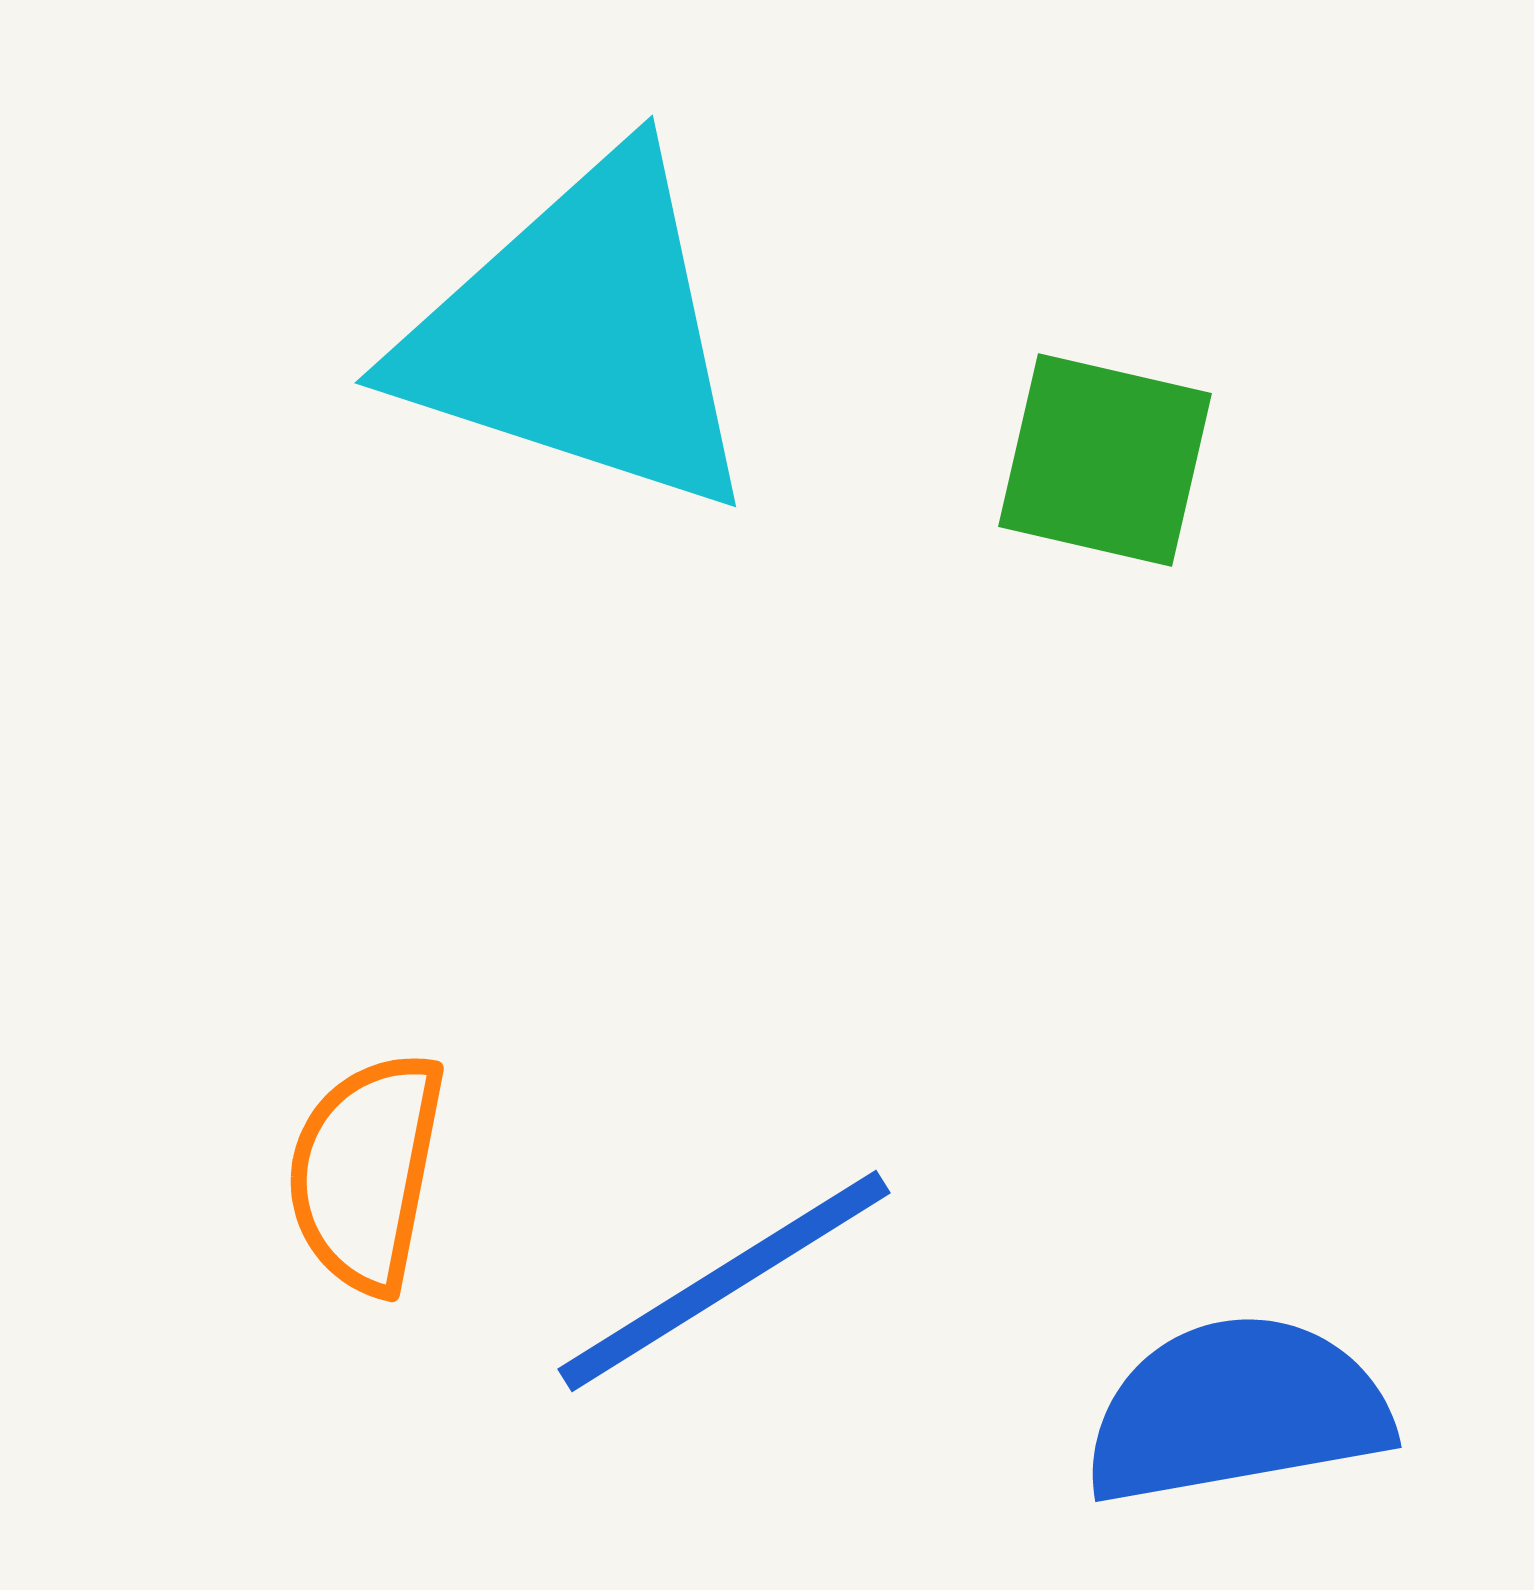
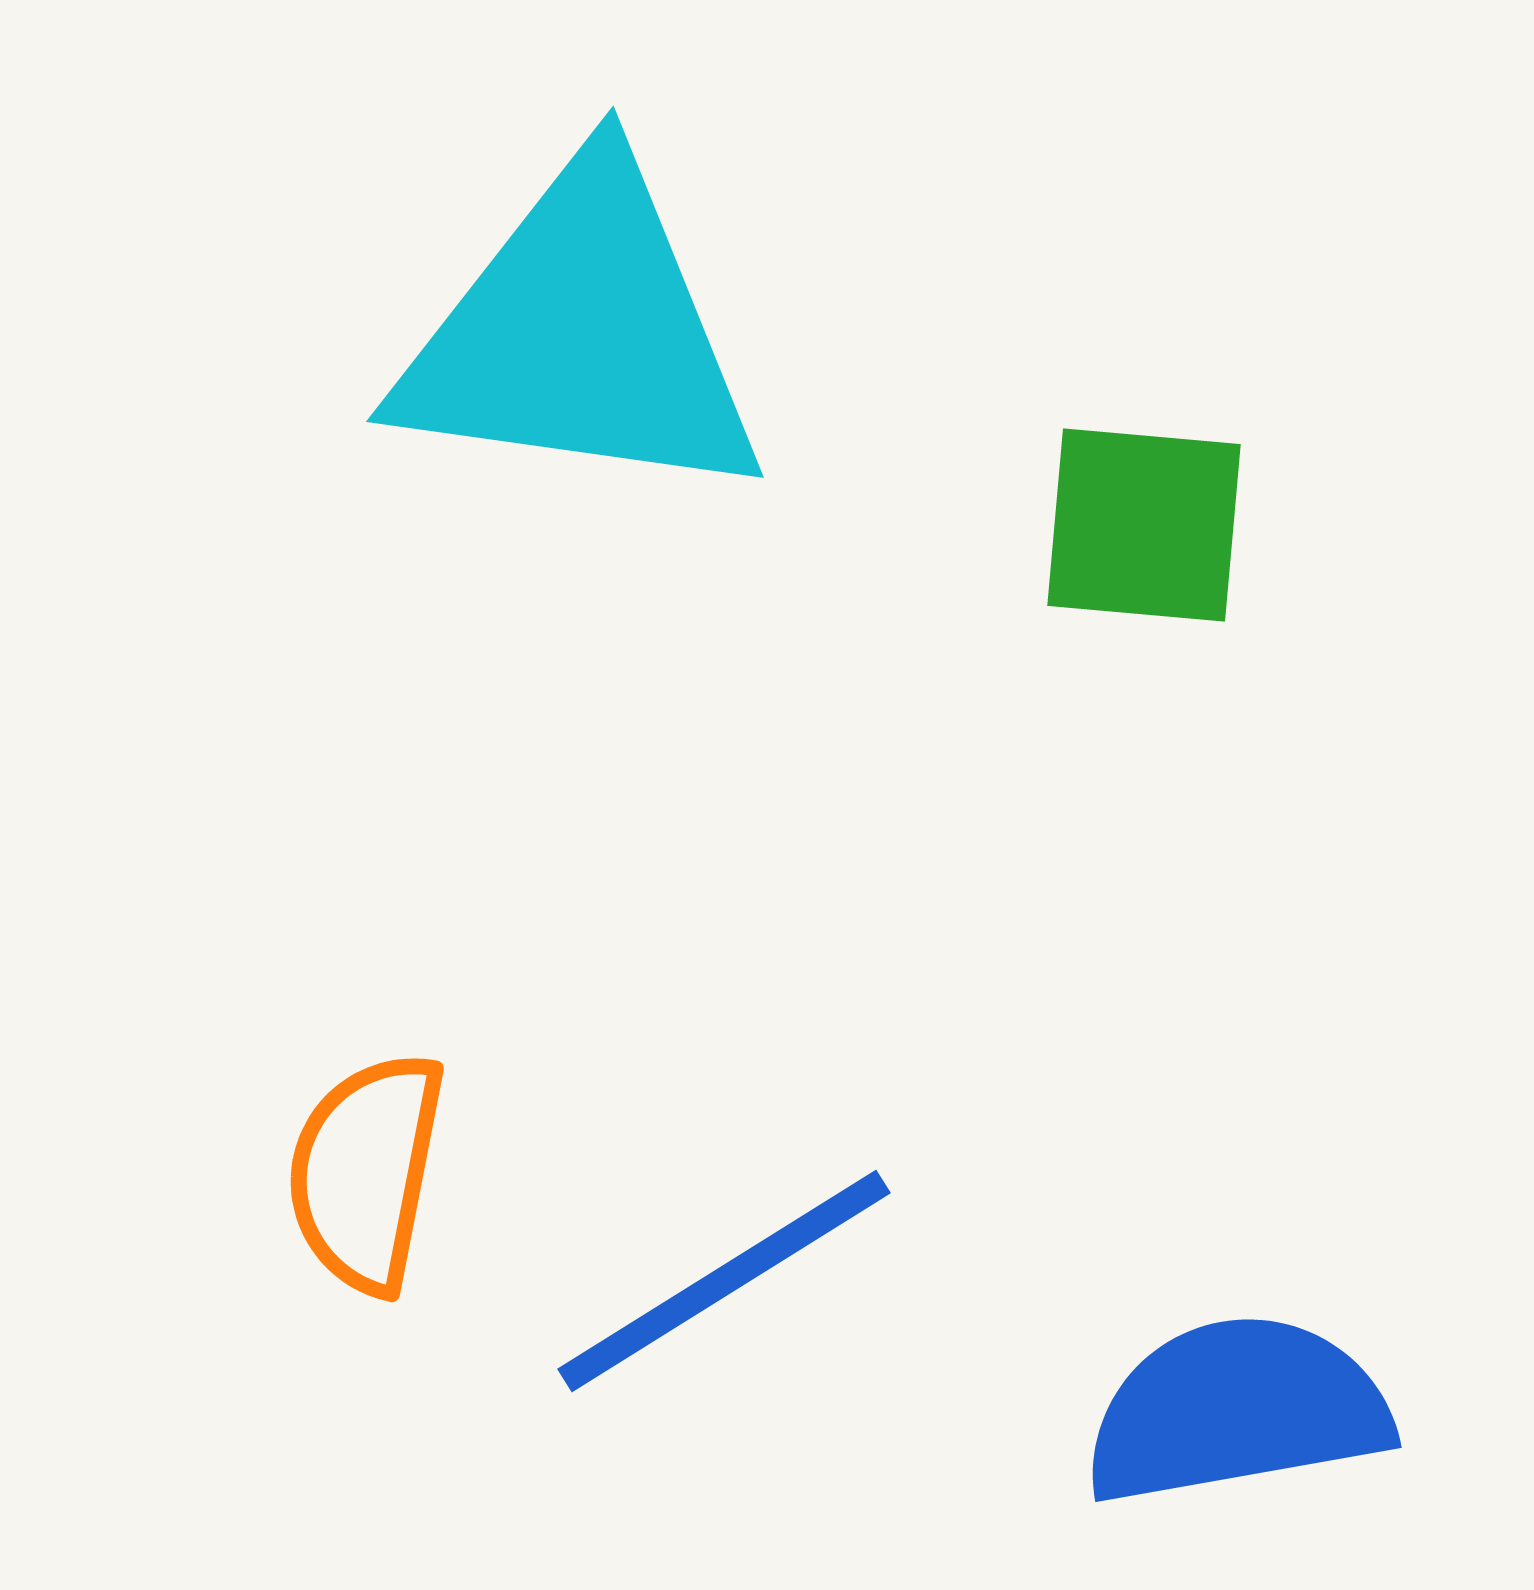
cyan triangle: rotated 10 degrees counterclockwise
green square: moved 39 px right, 65 px down; rotated 8 degrees counterclockwise
